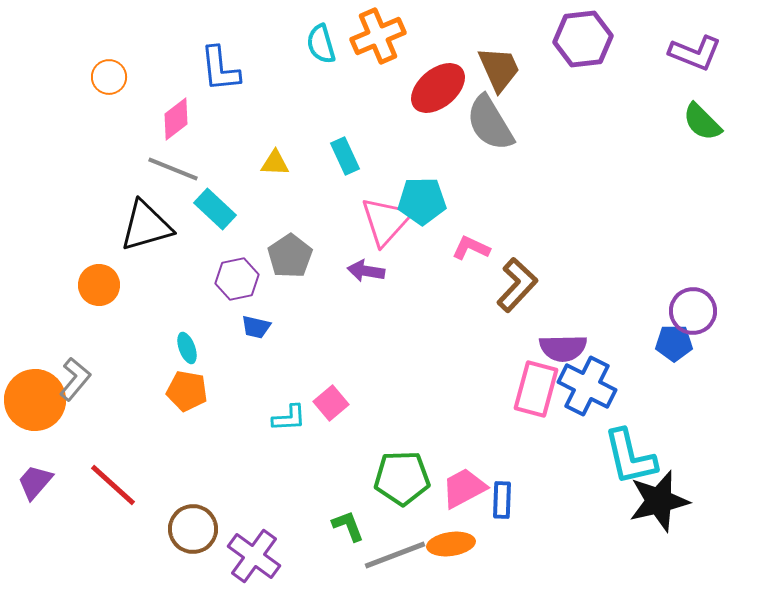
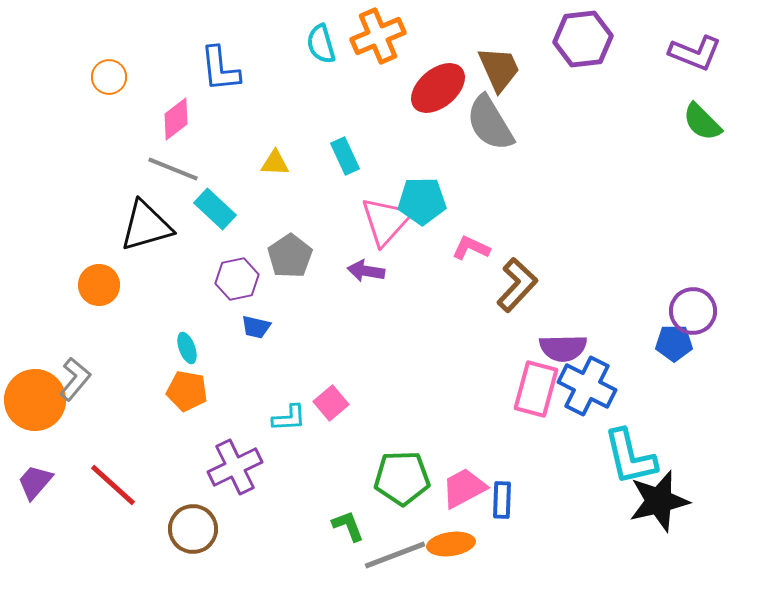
purple cross at (254, 556): moved 19 px left, 89 px up; rotated 28 degrees clockwise
